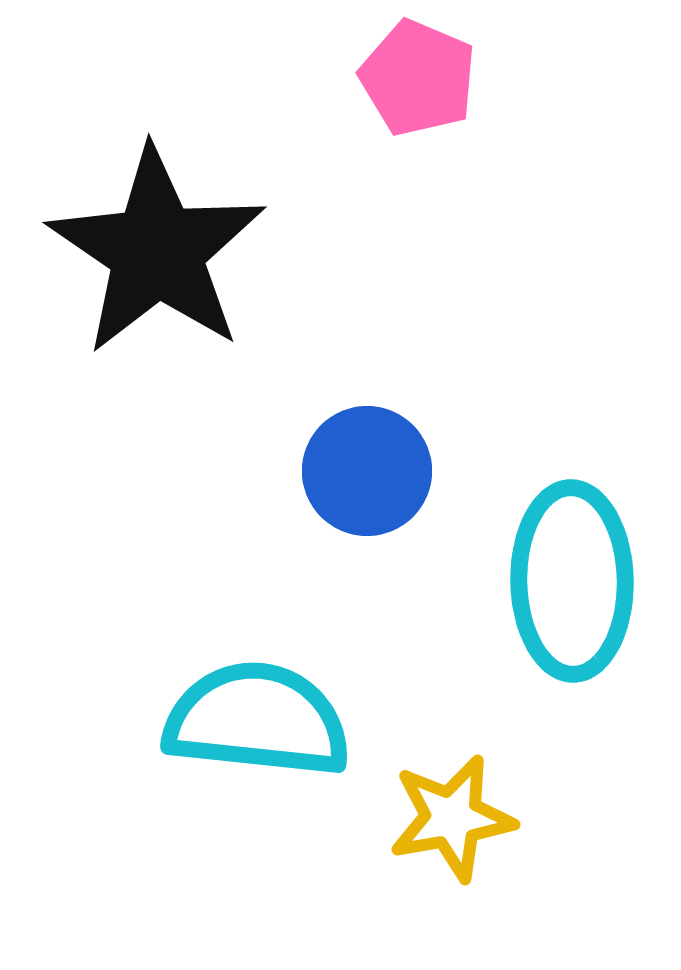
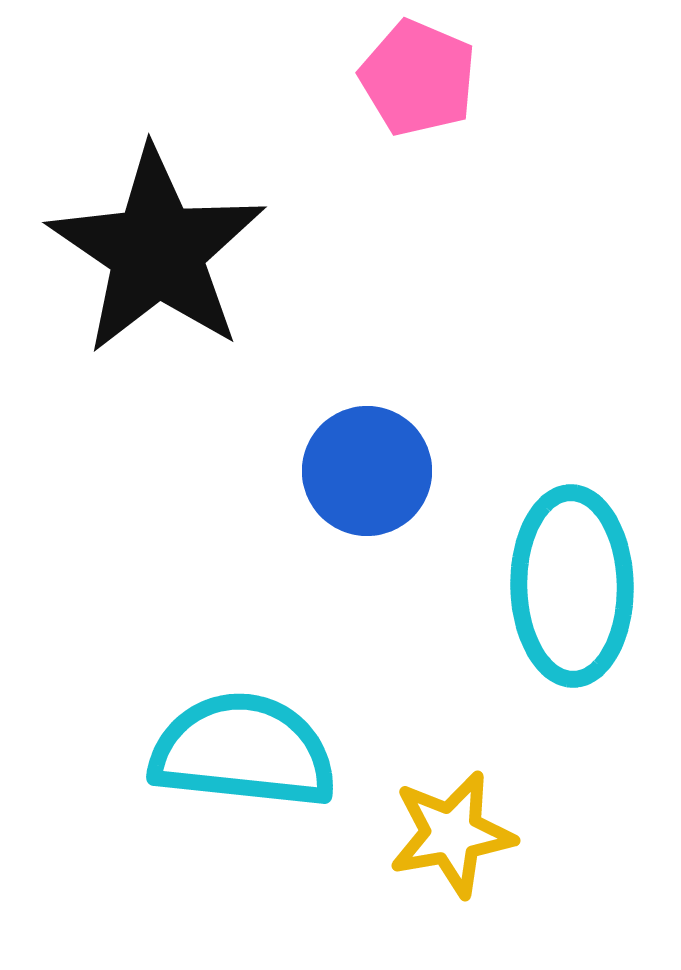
cyan ellipse: moved 5 px down
cyan semicircle: moved 14 px left, 31 px down
yellow star: moved 16 px down
